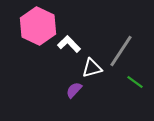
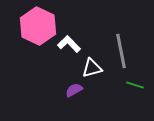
gray line: rotated 44 degrees counterclockwise
green line: moved 3 px down; rotated 18 degrees counterclockwise
purple semicircle: rotated 18 degrees clockwise
